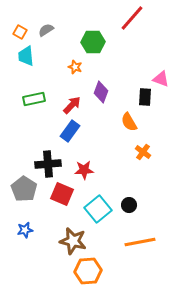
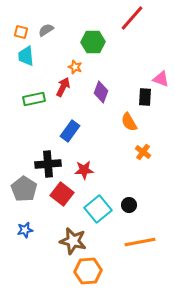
orange square: moved 1 px right; rotated 16 degrees counterclockwise
red arrow: moved 9 px left, 18 px up; rotated 18 degrees counterclockwise
red square: rotated 15 degrees clockwise
